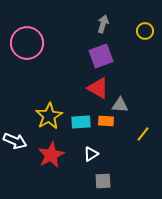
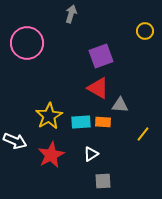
gray arrow: moved 32 px left, 10 px up
orange rectangle: moved 3 px left, 1 px down
